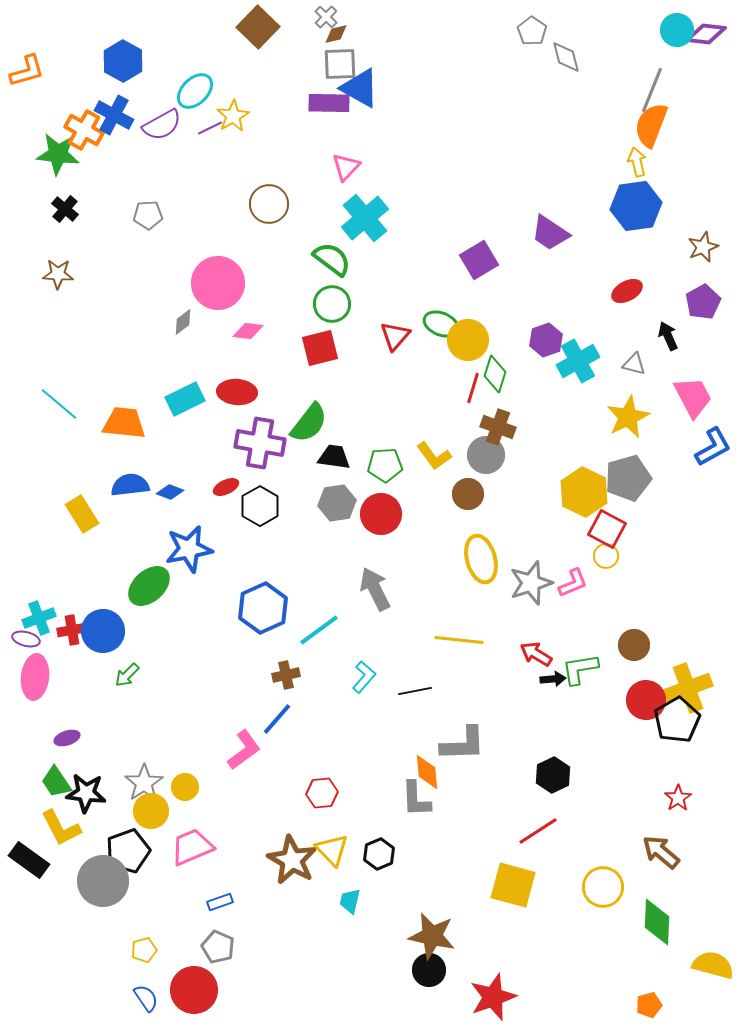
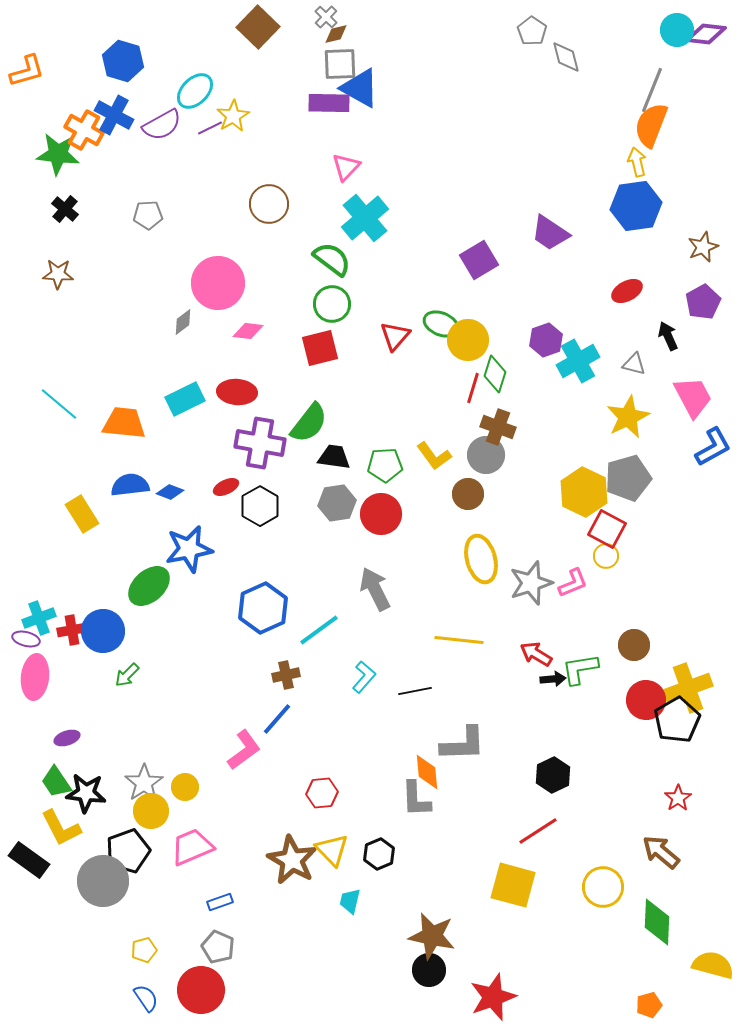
blue hexagon at (123, 61): rotated 12 degrees counterclockwise
red circle at (194, 990): moved 7 px right
